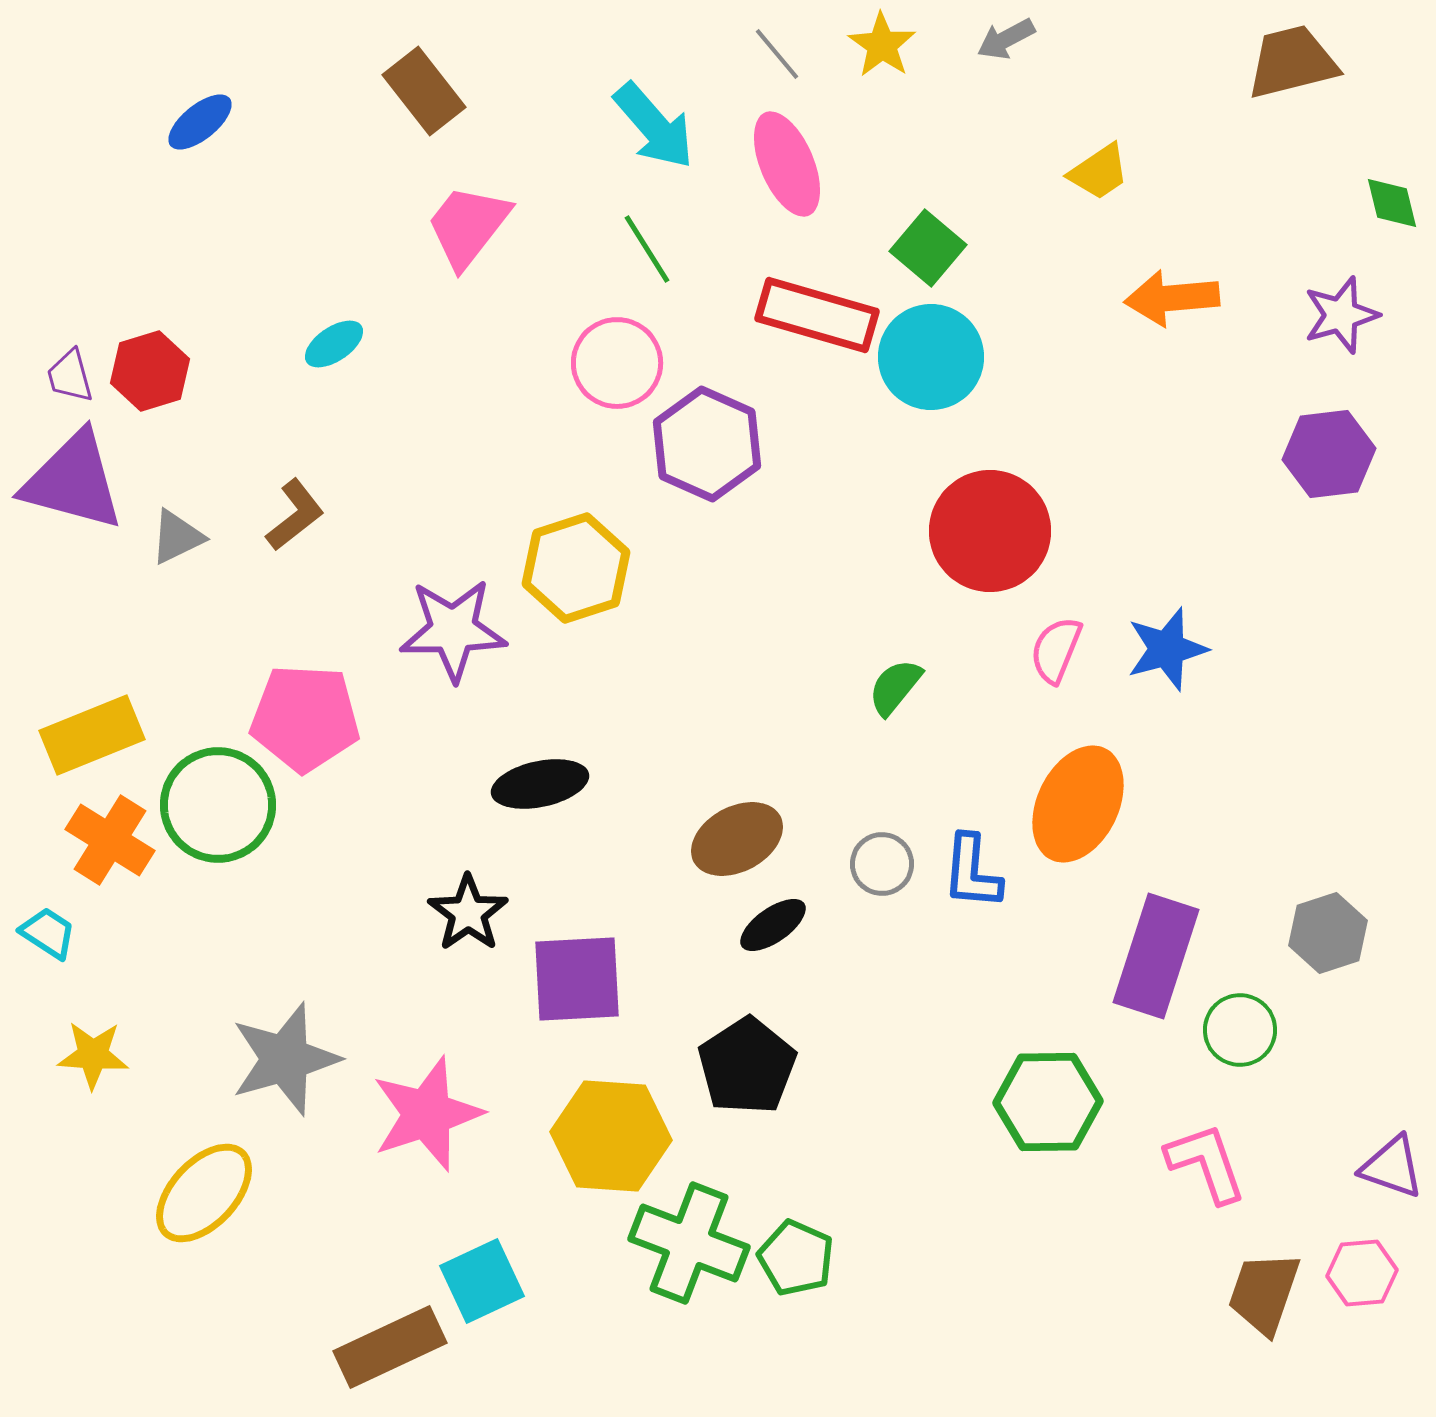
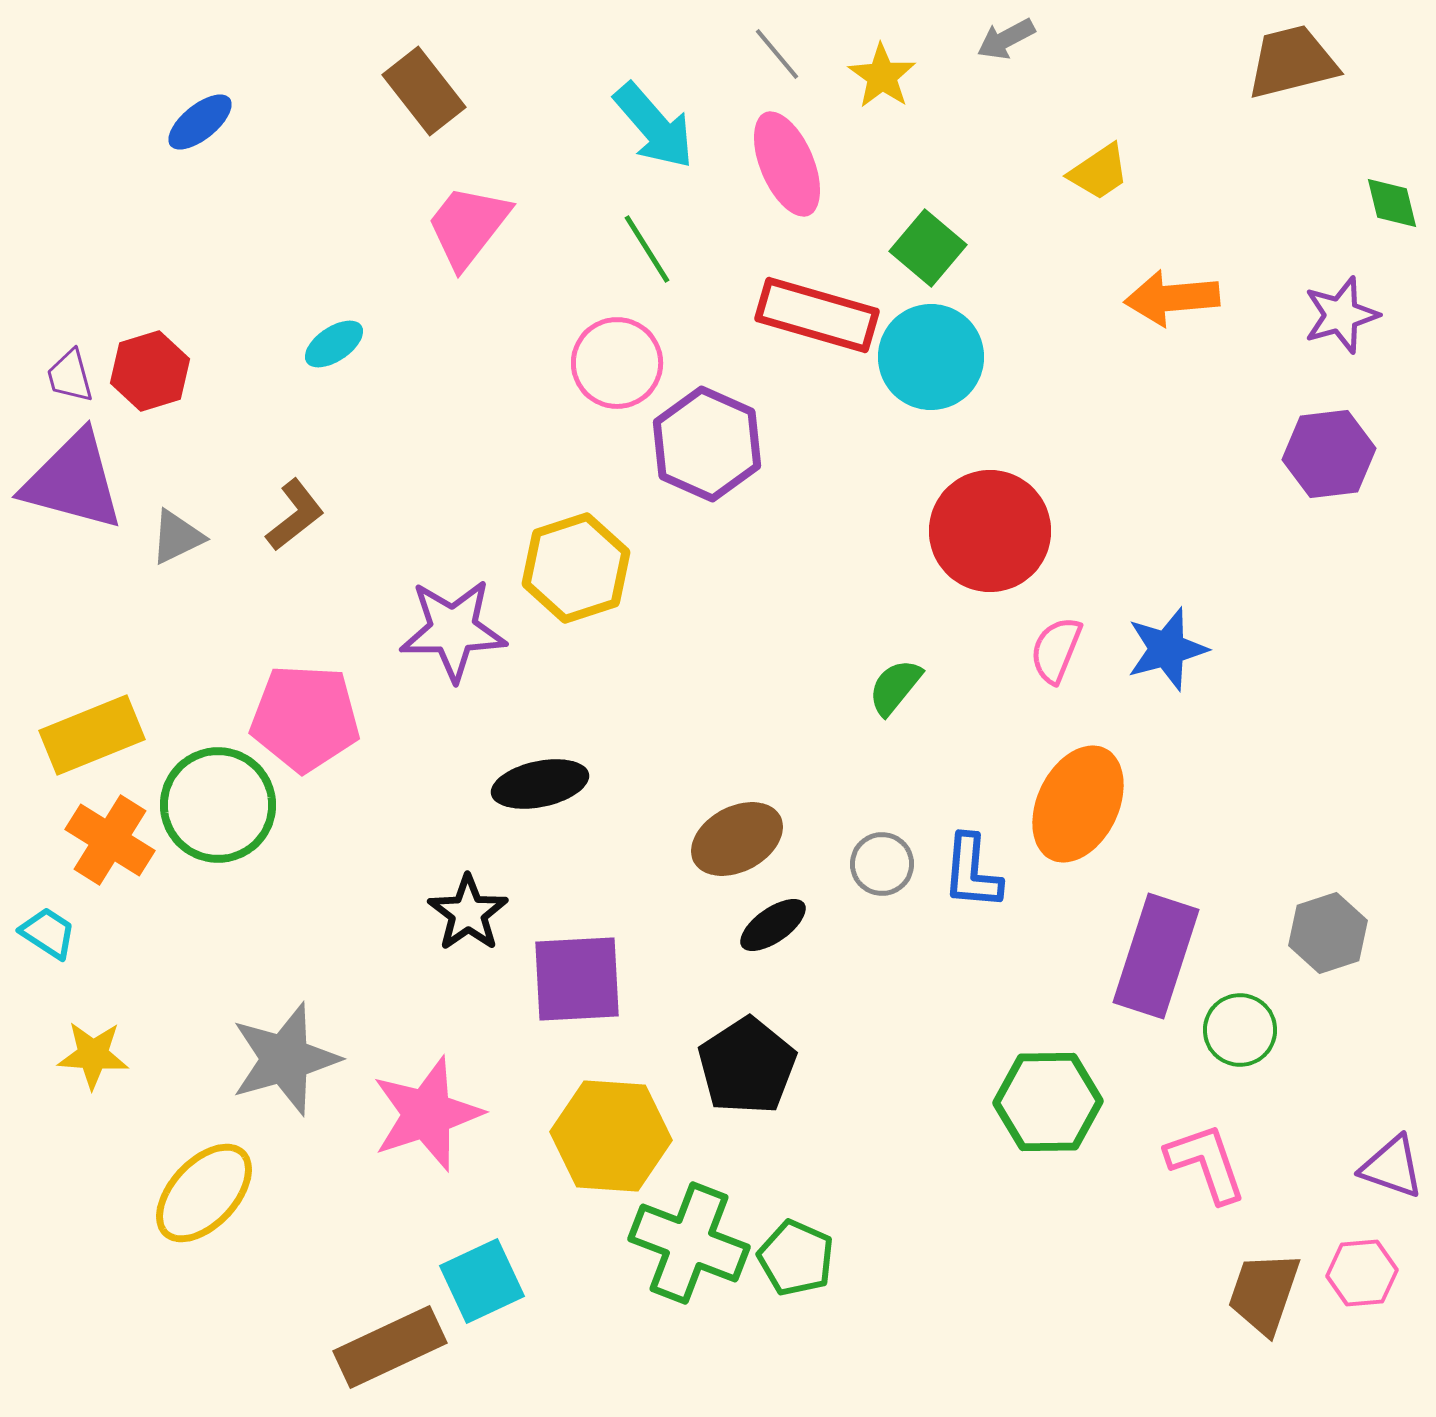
yellow star at (882, 45): moved 31 px down
